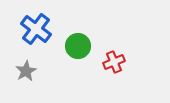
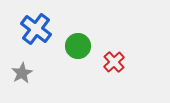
red cross: rotated 20 degrees counterclockwise
gray star: moved 4 px left, 2 px down
